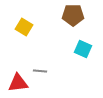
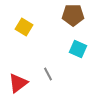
cyan square: moved 5 px left
gray line: moved 8 px right, 3 px down; rotated 56 degrees clockwise
red triangle: rotated 30 degrees counterclockwise
